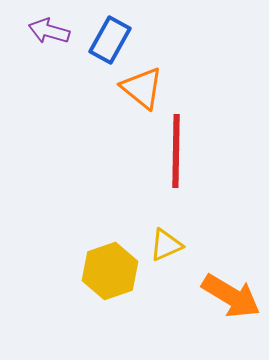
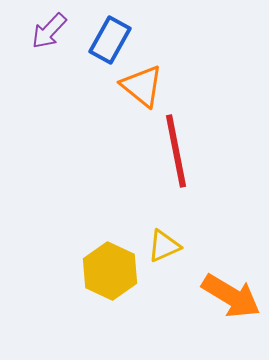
purple arrow: rotated 63 degrees counterclockwise
orange triangle: moved 2 px up
red line: rotated 12 degrees counterclockwise
yellow triangle: moved 2 px left, 1 px down
yellow hexagon: rotated 16 degrees counterclockwise
